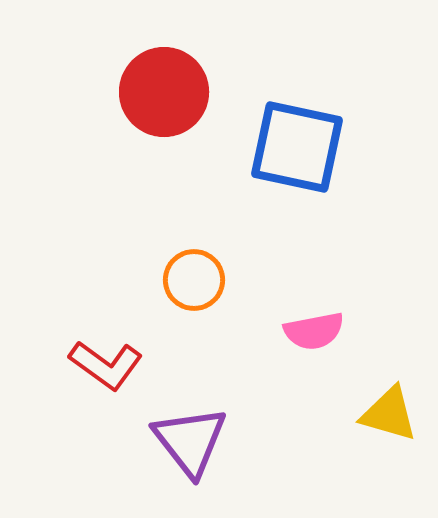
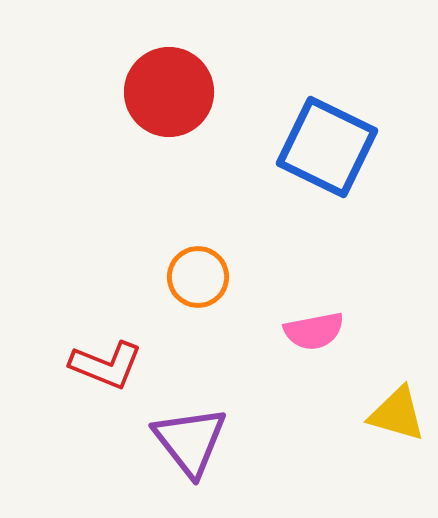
red circle: moved 5 px right
blue square: moved 30 px right; rotated 14 degrees clockwise
orange circle: moved 4 px right, 3 px up
red L-shape: rotated 14 degrees counterclockwise
yellow triangle: moved 8 px right
